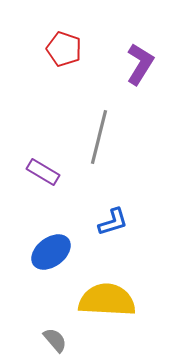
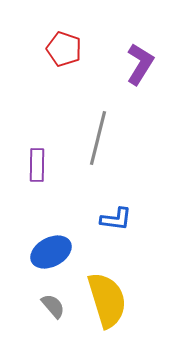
gray line: moved 1 px left, 1 px down
purple rectangle: moved 6 px left, 7 px up; rotated 60 degrees clockwise
blue L-shape: moved 3 px right, 3 px up; rotated 24 degrees clockwise
blue ellipse: rotated 9 degrees clockwise
yellow semicircle: rotated 70 degrees clockwise
gray semicircle: moved 2 px left, 34 px up
